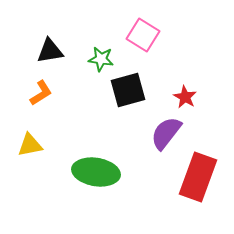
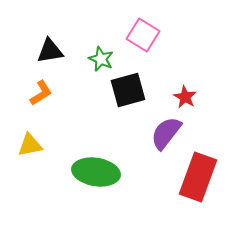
green star: rotated 15 degrees clockwise
